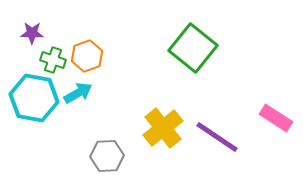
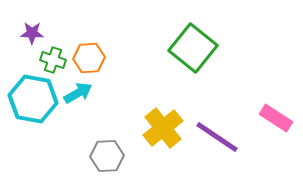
orange hexagon: moved 2 px right, 2 px down; rotated 16 degrees clockwise
cyan hexagon: moved 1 px left, 1 px down
